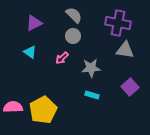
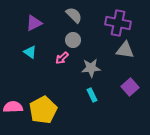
gray circle: moved 4 px down
cyan rectangle: rotated 48 degrees clockwise
